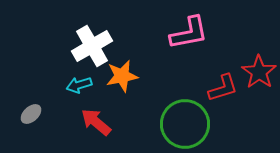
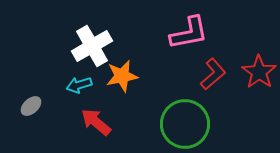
red L-shape: moved 10 px left, 14 px up; rotated 24 degrees counterclockwise
gray ellipse: moved 8 px up
